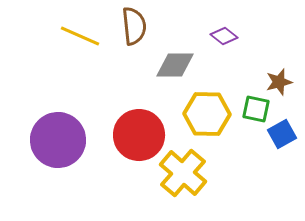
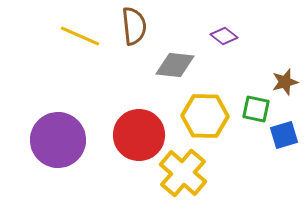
gray diamond: rotated 6 degrees clockwise
brown star: moved 6 px right
yellow hexagon: moved 2 px left, 2 px down
blue square: moved 2 px right, 1 px down; rotated 12 degrees clockwise
